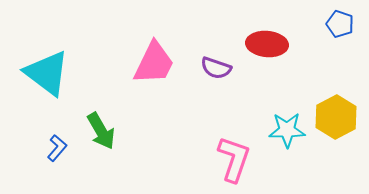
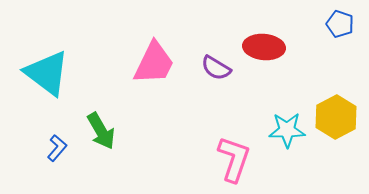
red ellipse: moved 3 px left, 3 px down
purple semicircle: rotated 12 degrees clockwise
